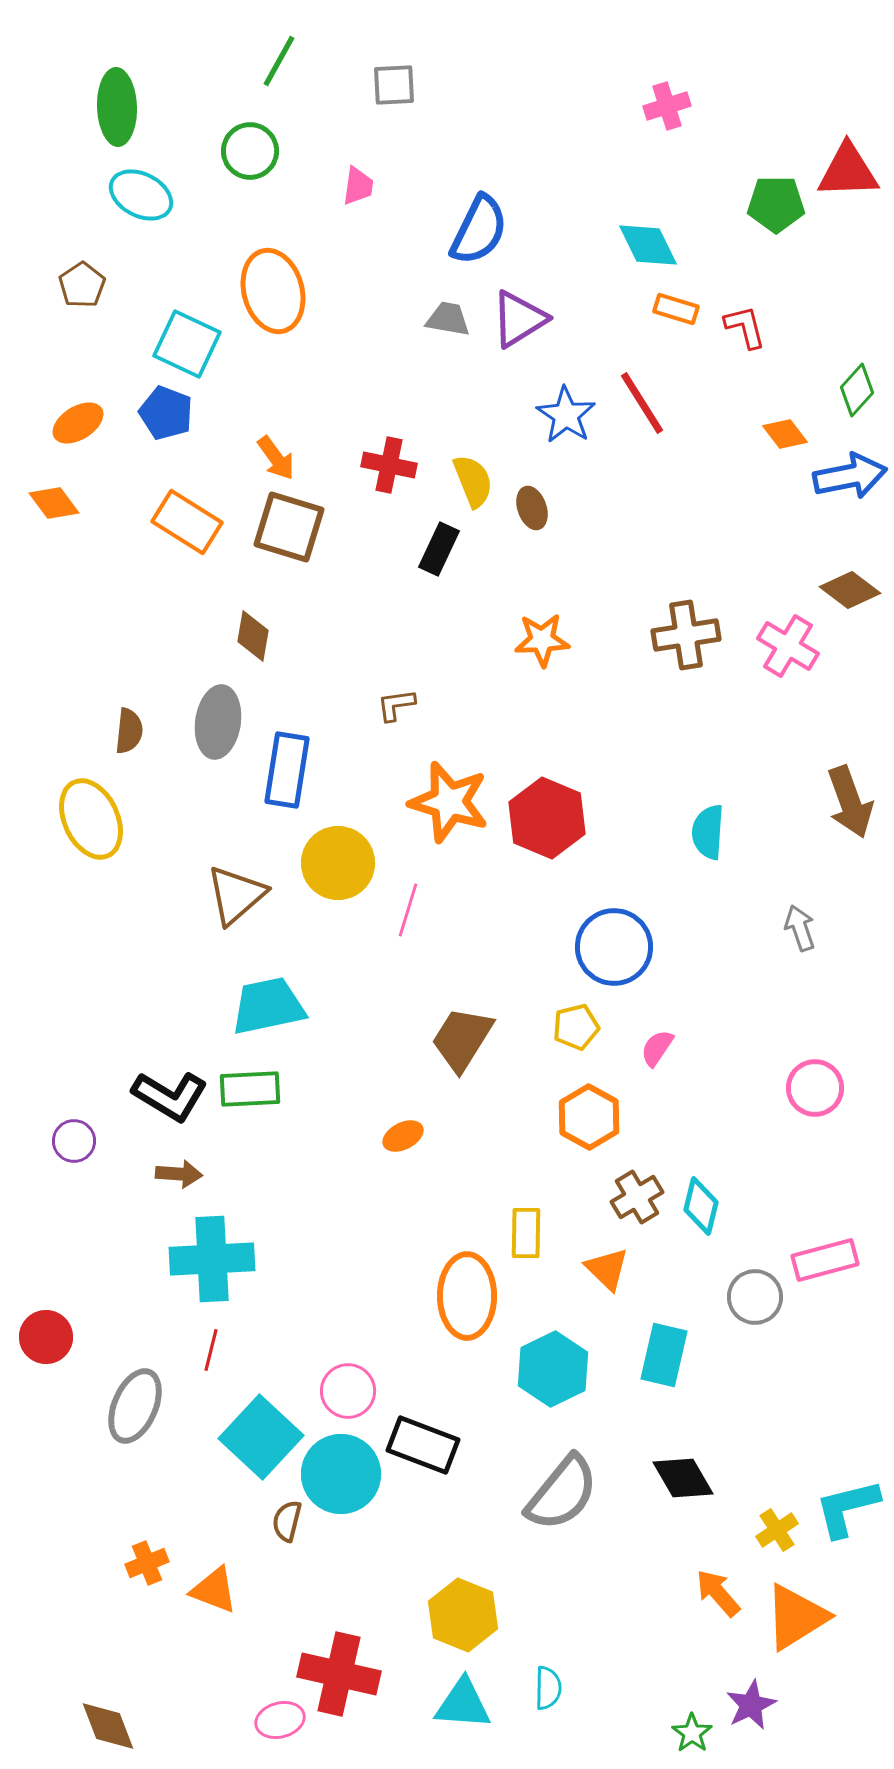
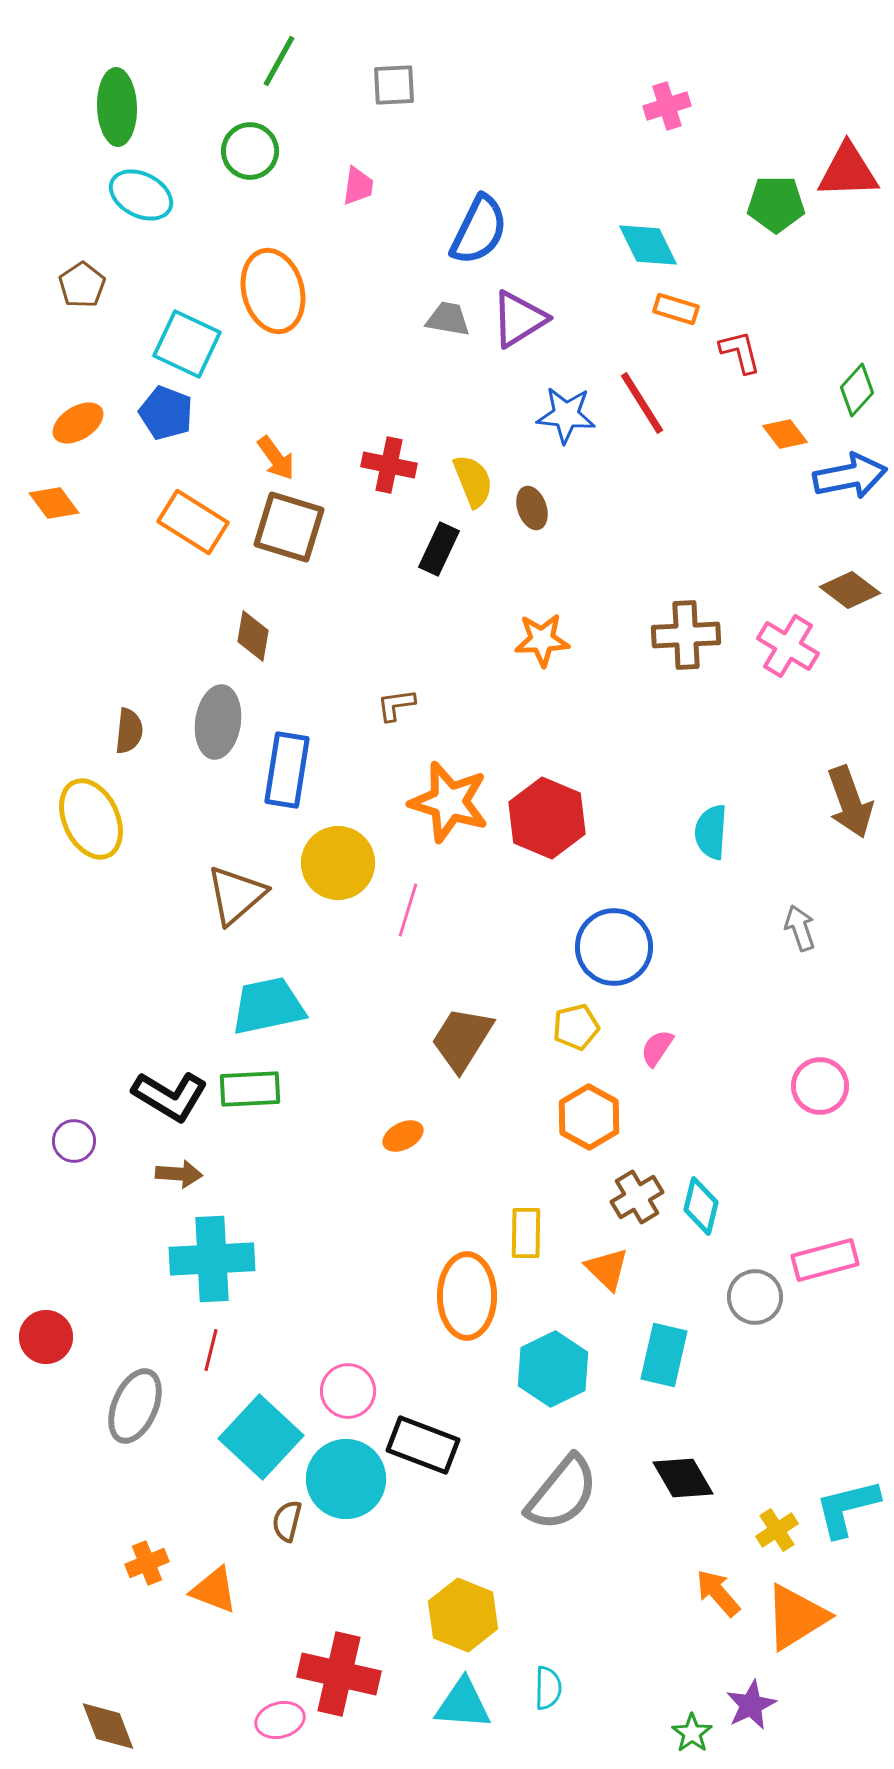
red L-shape at (745, 327): moved 5 px left, 25 px down
blue star at (566, 415): rotated 28 degrees counterclockwise
orange rectangle at (187, 522): moved 6 px right
brown cross at (686, 635): rotated 6 degrees clockwise
cyan semicircle at (708, 832): moved 3 px right
pink circle at (815, 1088): moved 5 px right, 2 px up
cyan circle at (341, 1474): moved 5 px right, 5 px down
